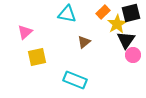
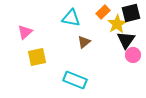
cyan triangle: moved 4 px right, 4 px down
